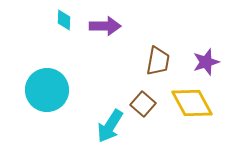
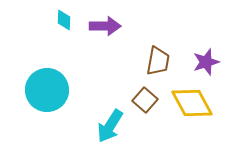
brown square: moved 2 px right, 4 px up
